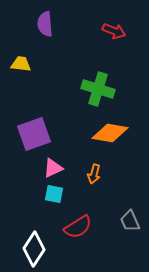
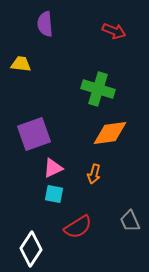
orange diamond: rotated 18 degrees counterclockwise
white diamond: moved 3 px left
